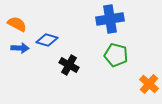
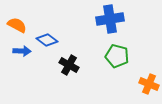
orange semicircle: moved 1 px down
blue diamond: rotated 20 degrees clockwise
blue arrow: moved 2 px right, 3 px down
green pentagon: moved 1 px right, 1 px down
orange cross: rotated 18 degrees counterclockwise
